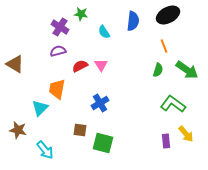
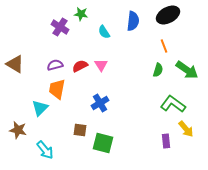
purple semicircle: moved 3 px left, 14 px down
yellow arrow: moved 5 px up
